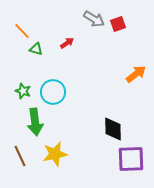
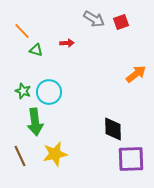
red square: moved 3 px right, 2 px up
red arrow: rotated 32 degrees clockwise
green triangle: moved 1 px down
cyan circle: moved 4 px left
